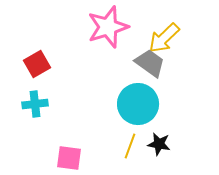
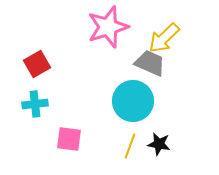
gray trapezoid: rotated 12 degrees counterclockwise
cyan circle: moved 5 px left, 3 px up
pink square: moved 19 px up
